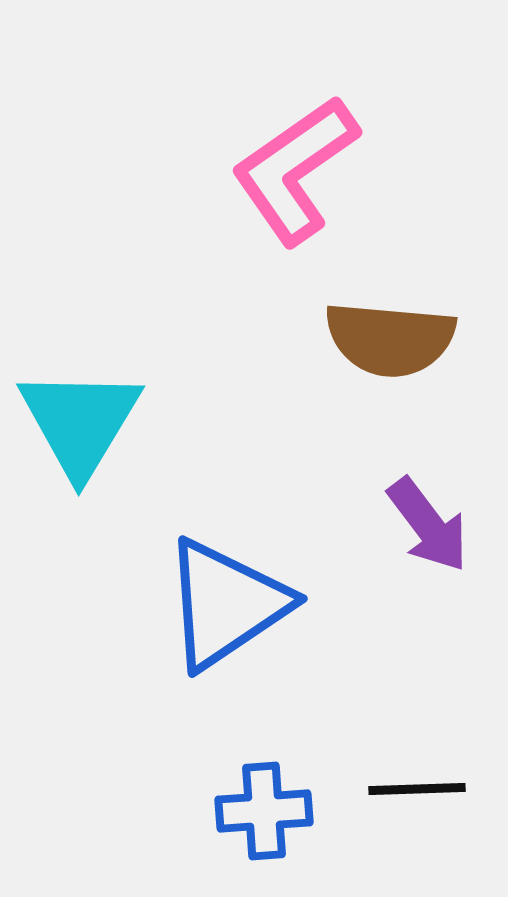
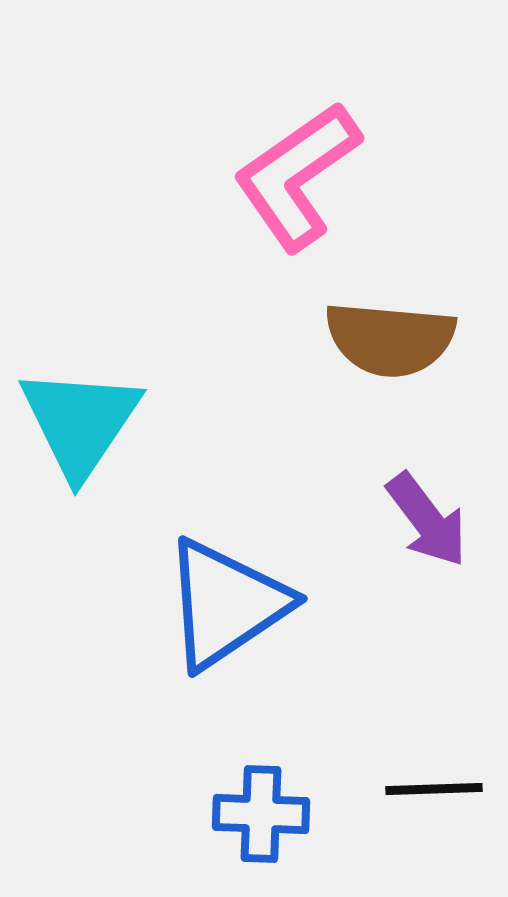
pink L-shape: moved 2 px right, 6 px down
cyan triangle: rotated 3 degrees clockwise
purple arrow: moved 1 px left, 5 px up
black line: moved 17 px right
blue cross: moved 3 px left, 3 px down; rotated 6 degrees clockwise
